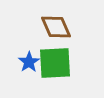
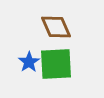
green square: moved 1 px right, 1 px down
